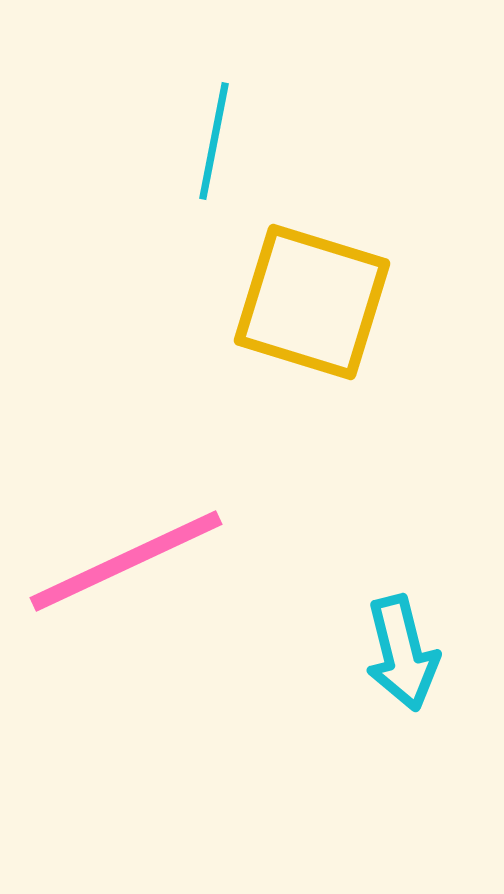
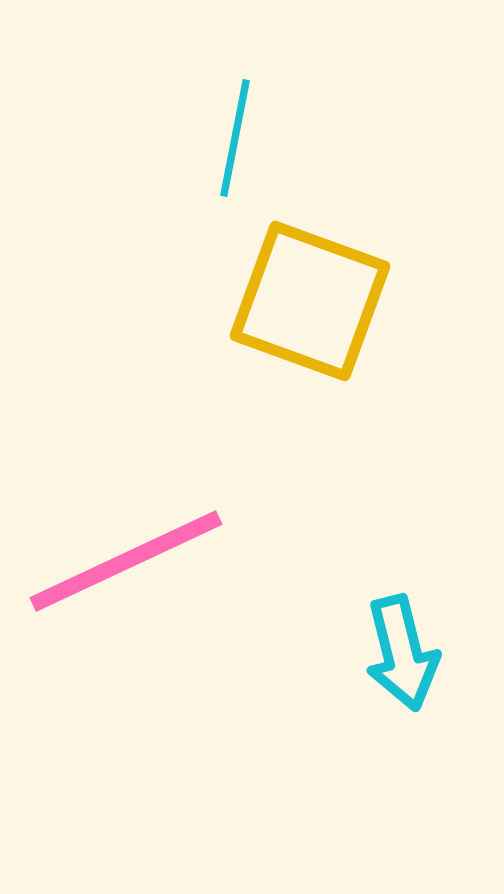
cyan line: moved 21 px right, 3 px up
yellow square: moved 2 px left, 1 px up; rotated 3 degrees clockwise
